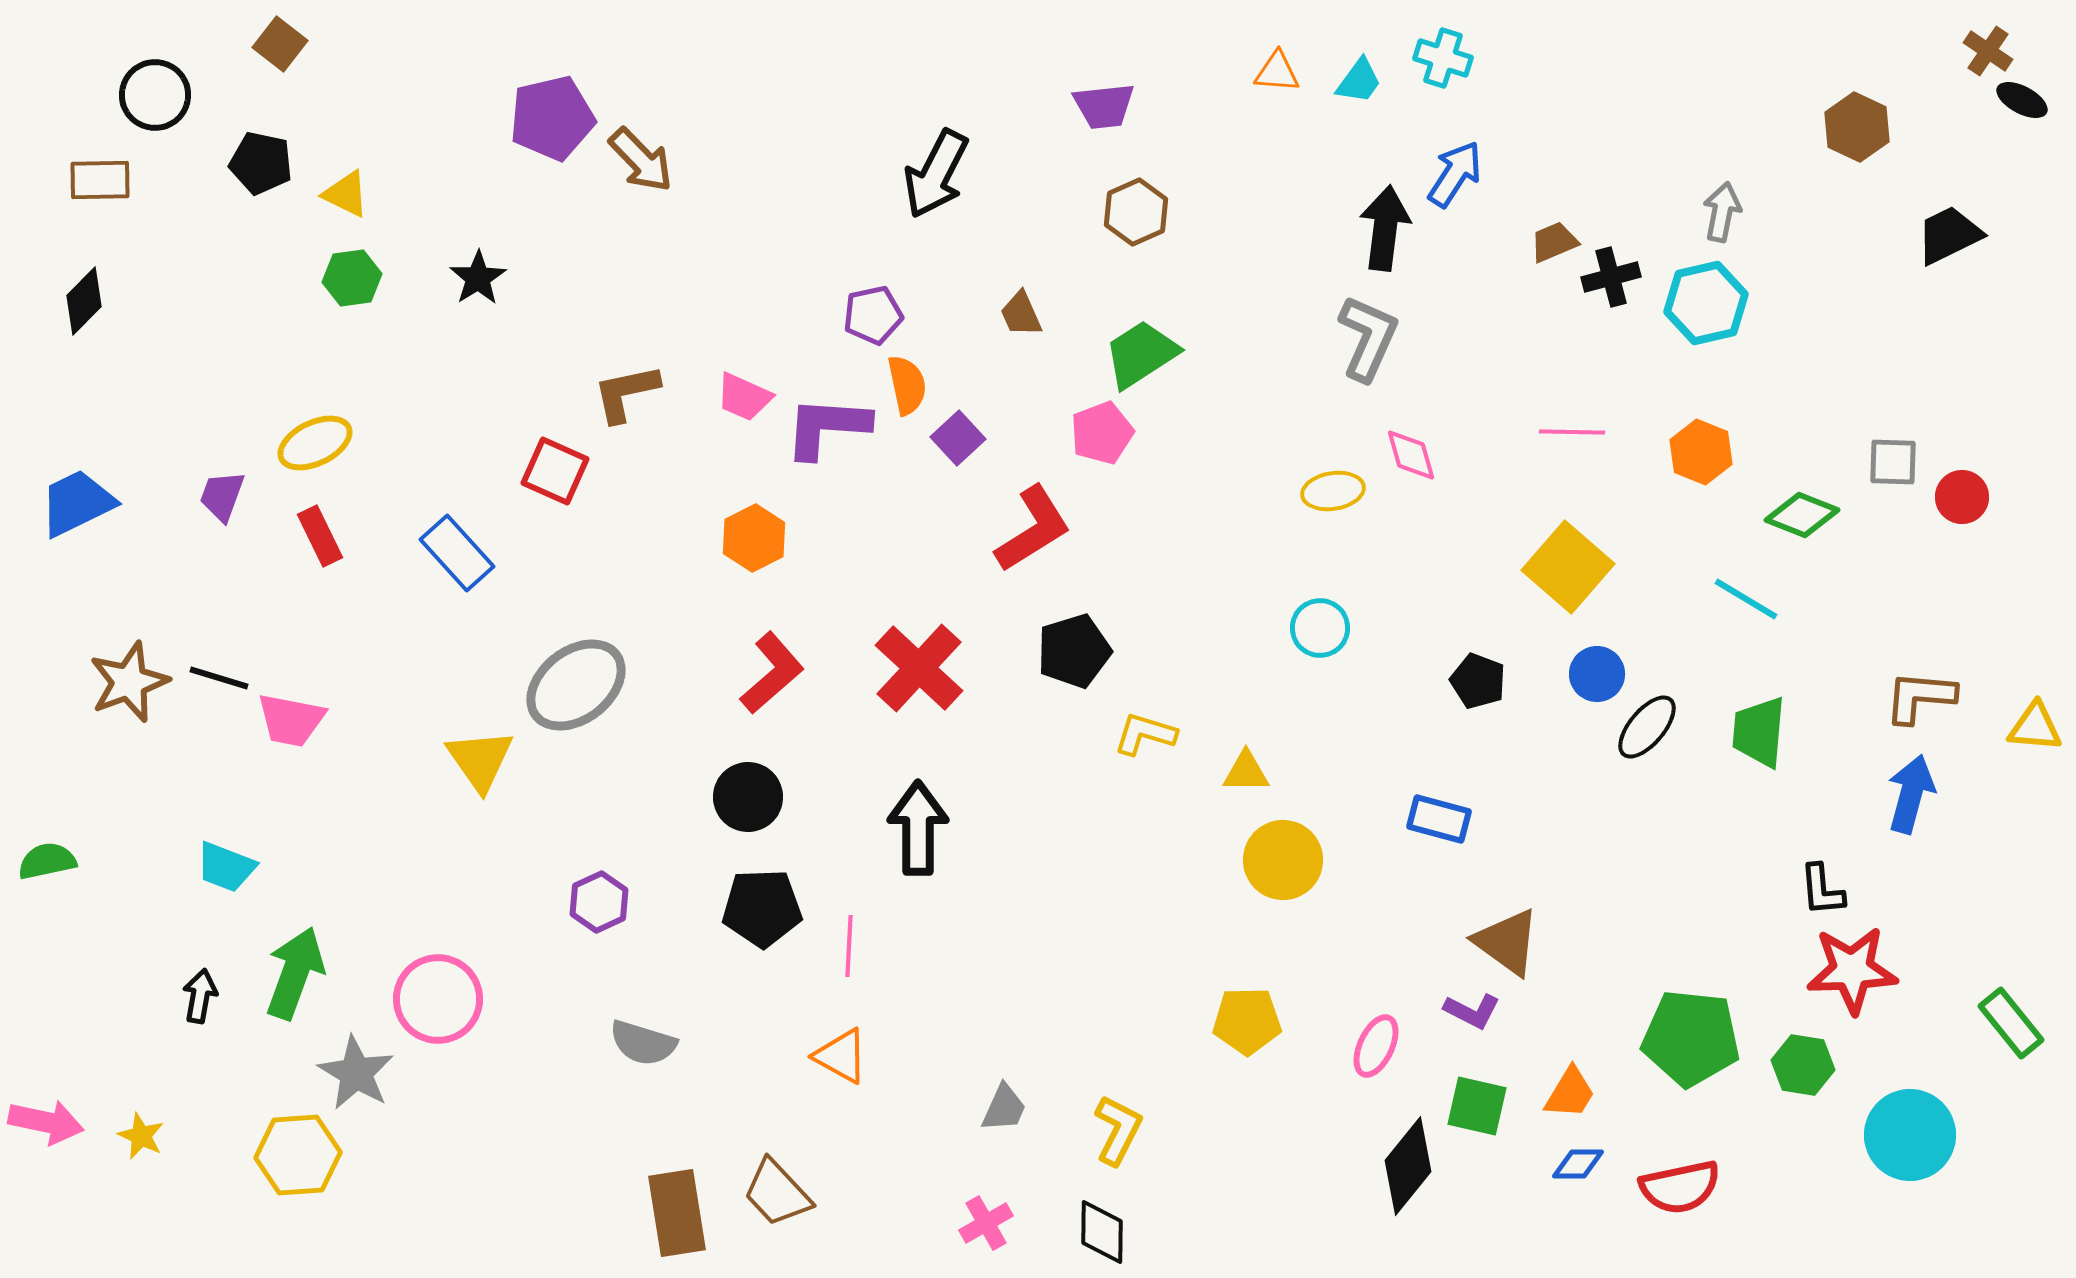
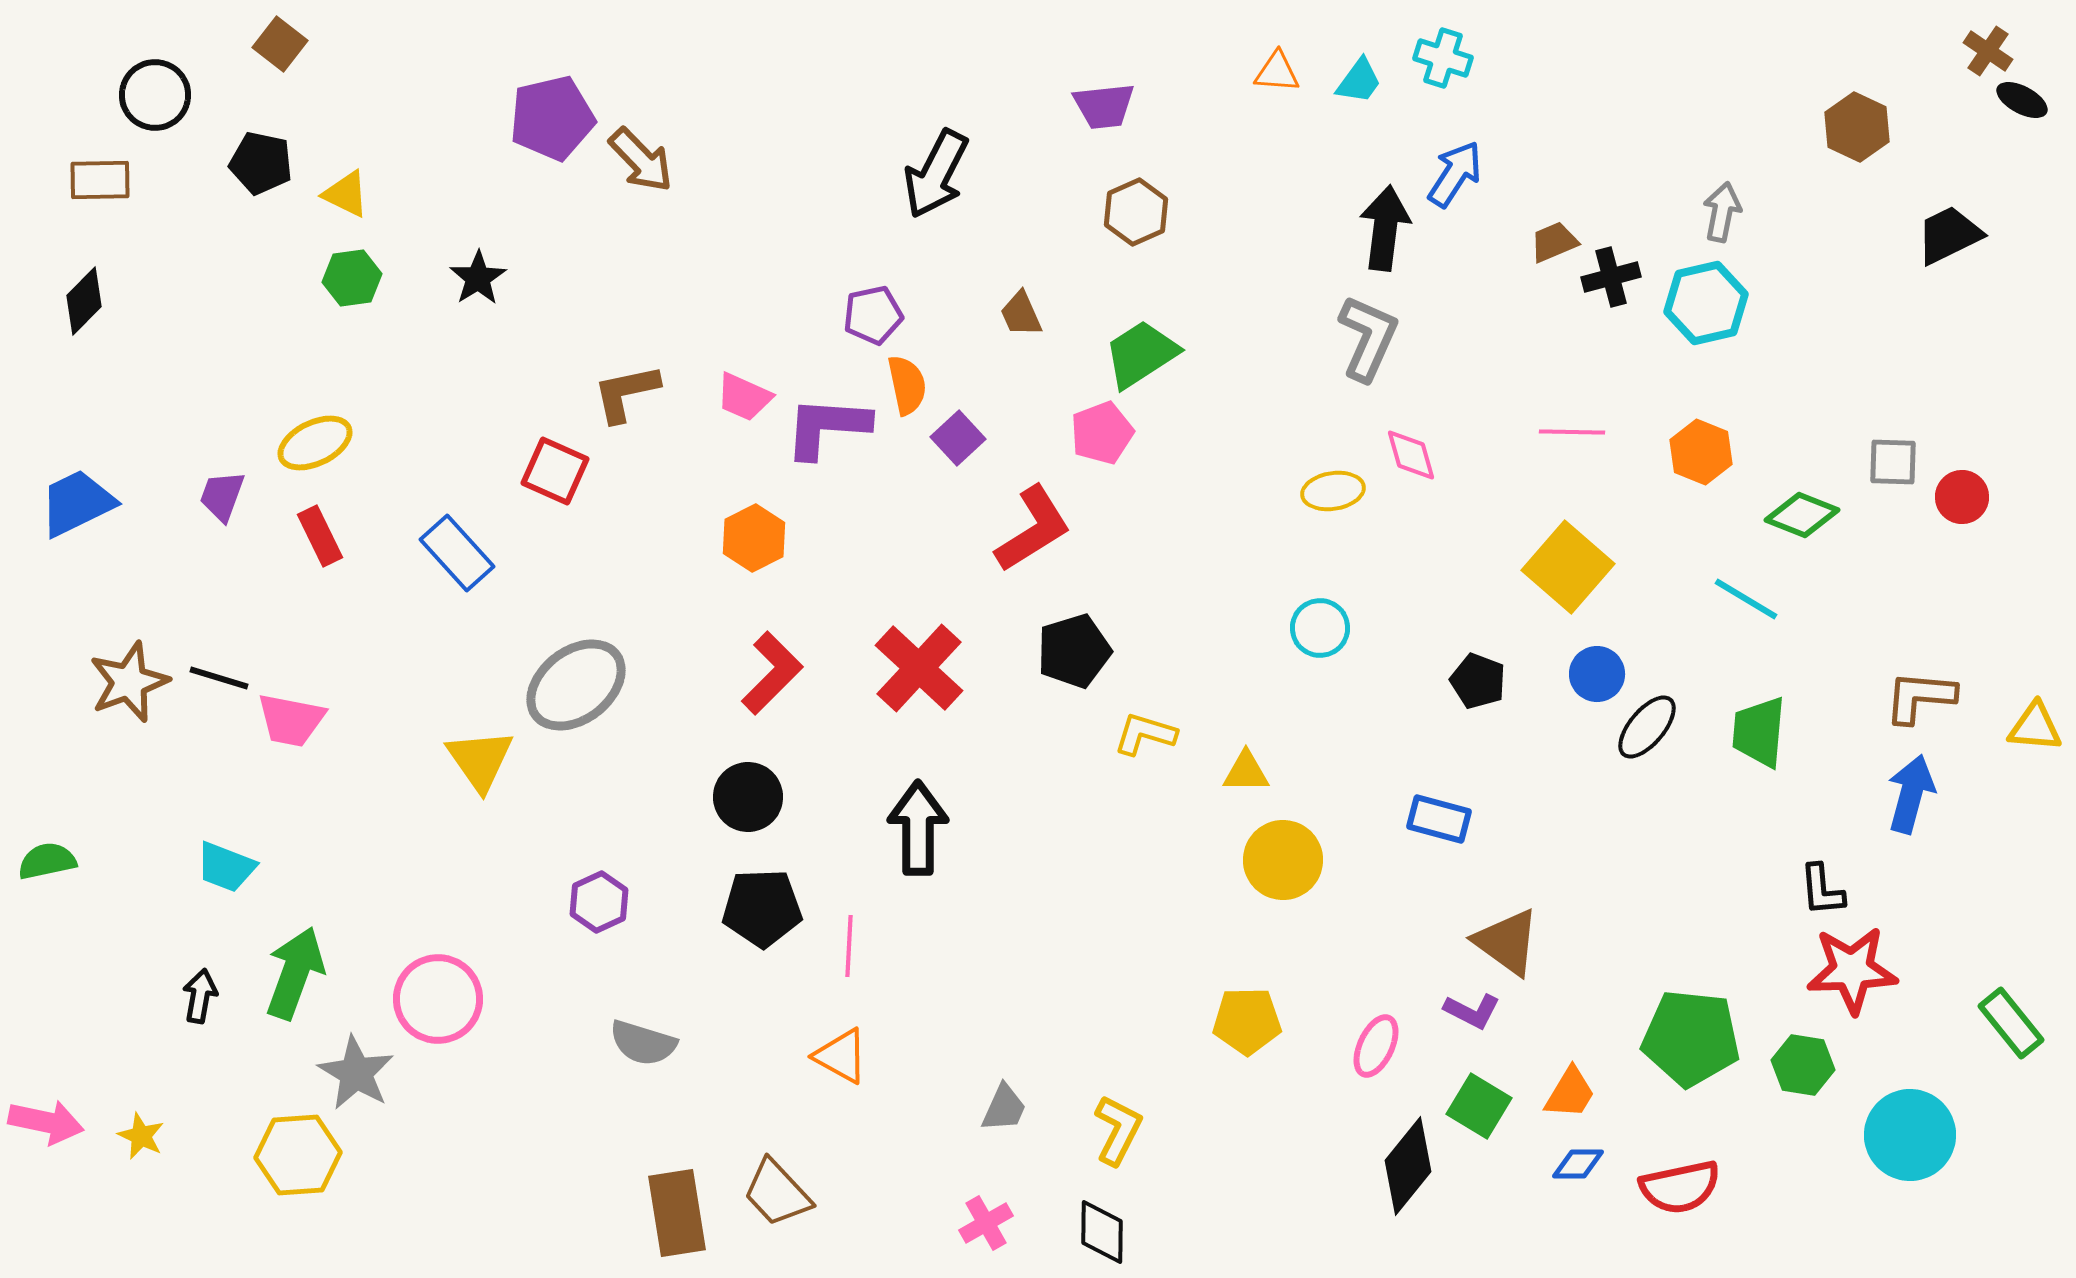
red L-shape at (772, 673): rotated 4 degrees counterclockwise
green square at (1477, 1106): moved 2 px right; rotated 18 degrees clockwise
